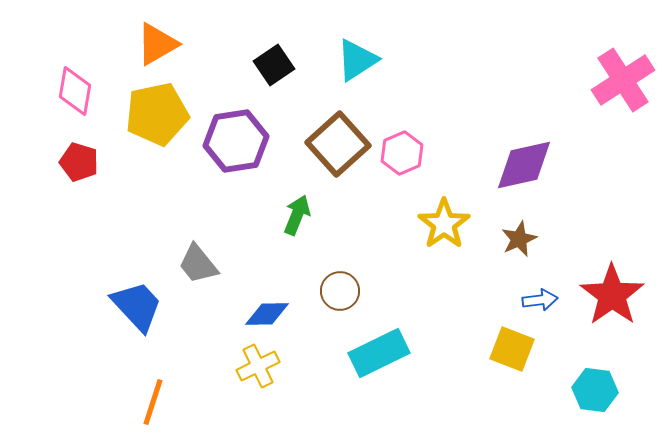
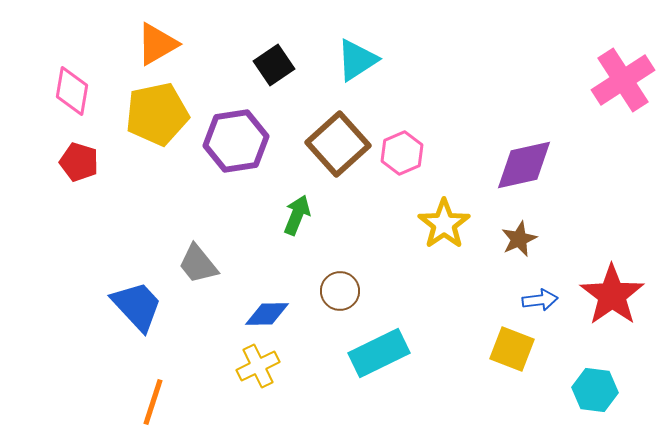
pink diamond: moved 3 px left
